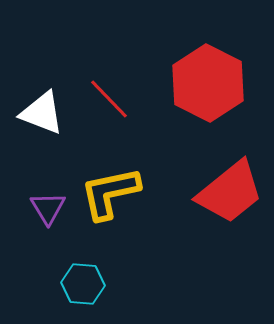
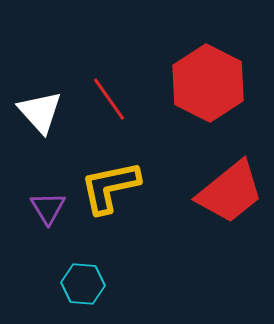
red line: rotated 9 degrees clockwise
white triangle: moved 2 px left, 1 px up; rotated 27 degrees clockwise
yellow L-shape: moved 6 px up
